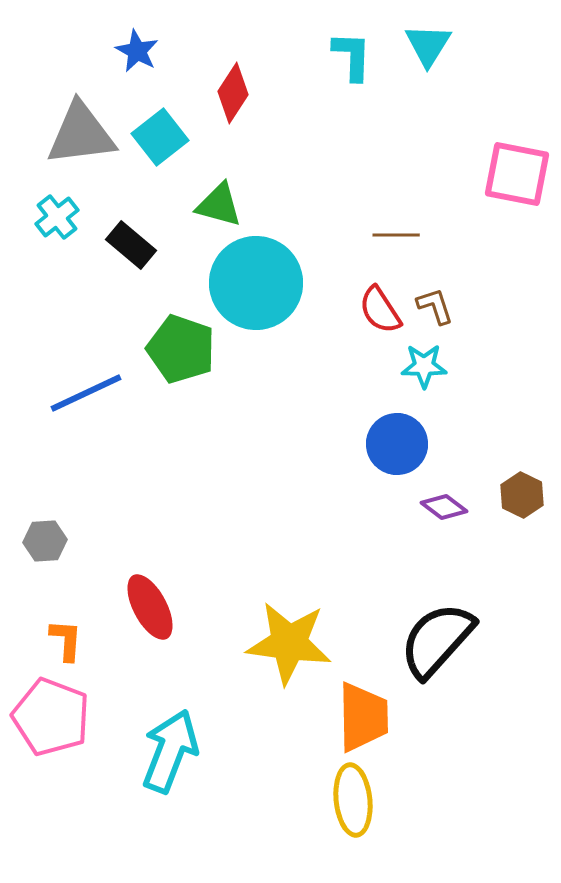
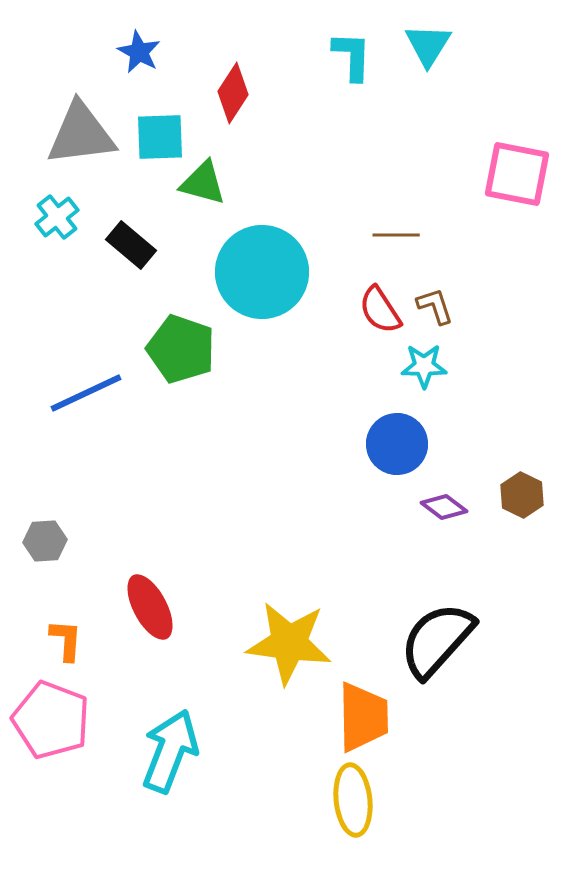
blue star: moved 2 px right, 1 px down
cyan square: rotated 36 degrees clockwise
green triangle: moved 16 px left, 22 px up
cyan circle: moved 6 px right, 11 px up
pink pentagon: moved 3 px down
